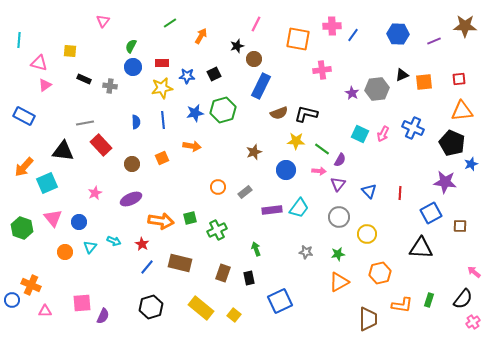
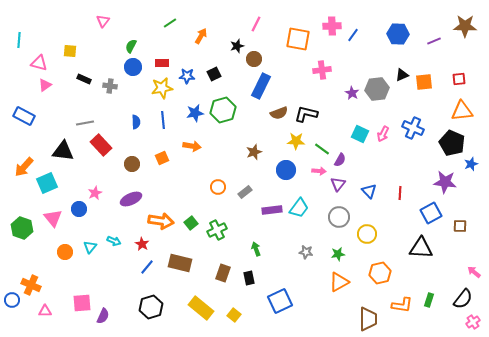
green square at (190, 218): moved 1 px right, 5 px down; rotated 24 degrees counterclockwise
blue circle at (79, 222): moved 13 px up
